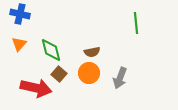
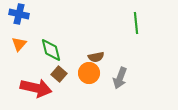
blue cross: moved 1 px left
brown semicircle: moved 4 px right, 5 px down
